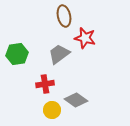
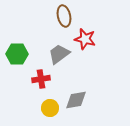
red star: moved 1 px down
green hexagon: rotated 10 degrees clockwise
red cross: moved 4 px left, 5 px up
gray diamond: rotated 45 degrees counterclockwise
yellow circle: moved 2 px left, 2 px up
